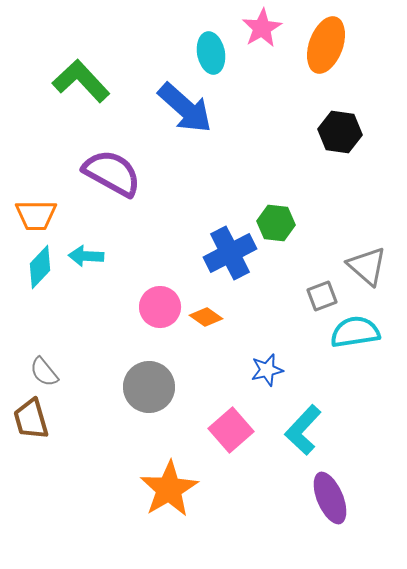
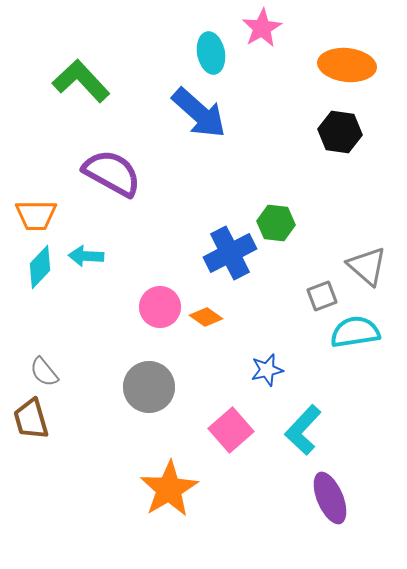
orange ellipse: moved 21 px right, 20 px down; rotated 76 degrees clockwise
blue arrow: moved 14 px right, 5 px down
